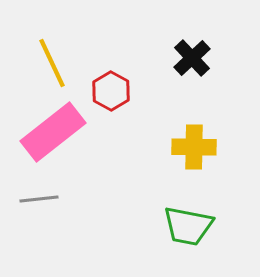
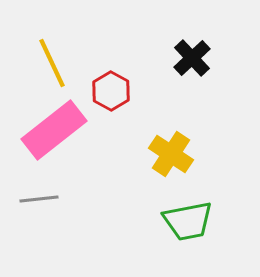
pink rectangle: moved 1 px right, 2 px up
yellow cross: moved 23 px left, 7 px down; rotated 33 degrees clockwise
green trapezoid: moved 5 px up; rotated 22 degrees counterclockwise
